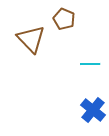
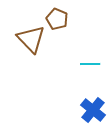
brown pentagon: moved 7 px left
